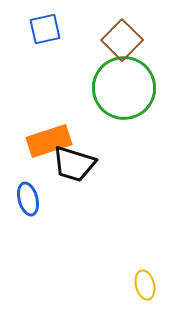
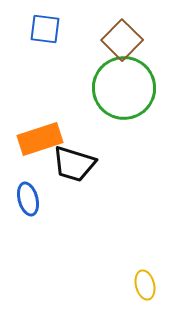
blue square: rotated 20 degrees clockwise
orange rectangle: moved 9 px left, 2 px up
